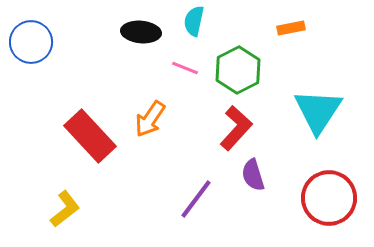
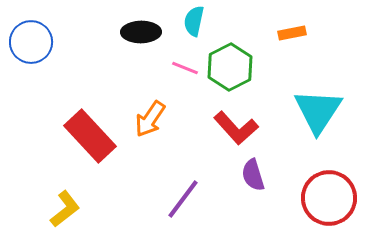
orange rectangle: moved 1 px right, 5 px down
black ellipse: rotated 6 degrees counterclockwise
green hexagon: moved 8 px left, 3 px up
red L-shape: rotated 96 degrees clockwise
purple line: moved 13 px left
